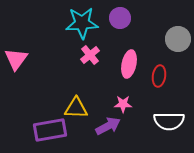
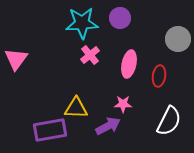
white semicircle: rotated 64 degrees counterclockwise
